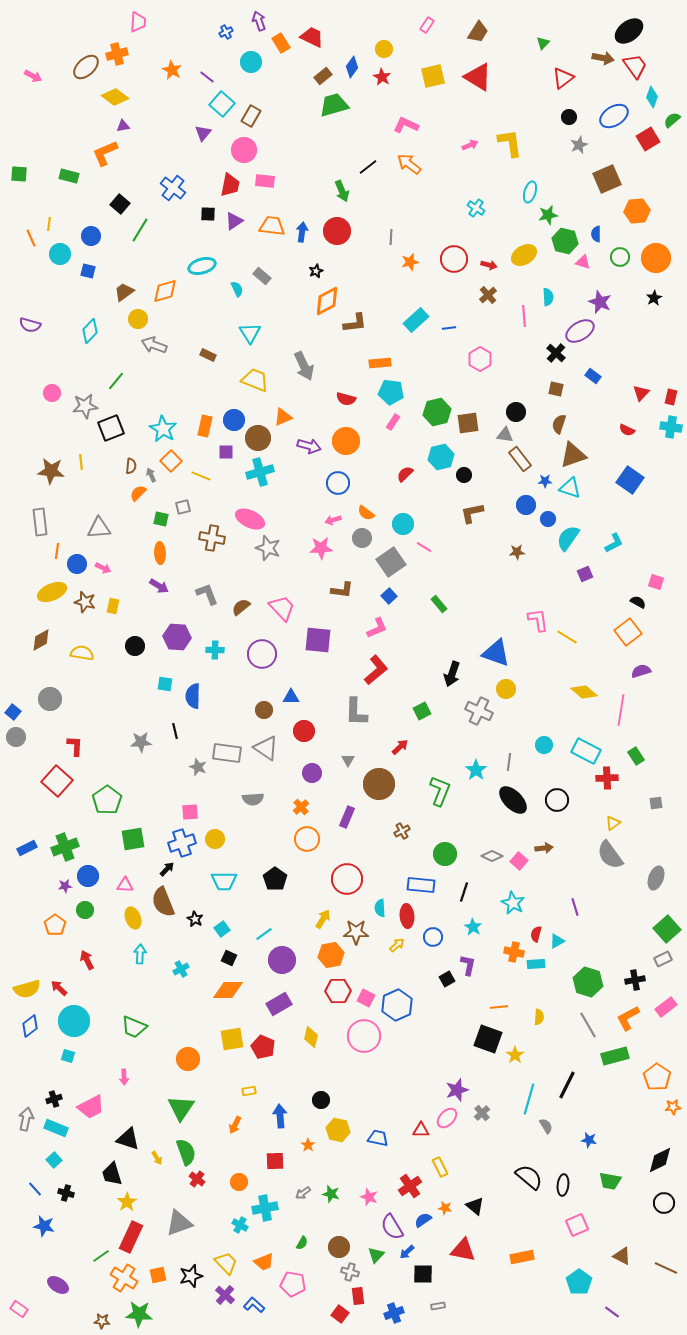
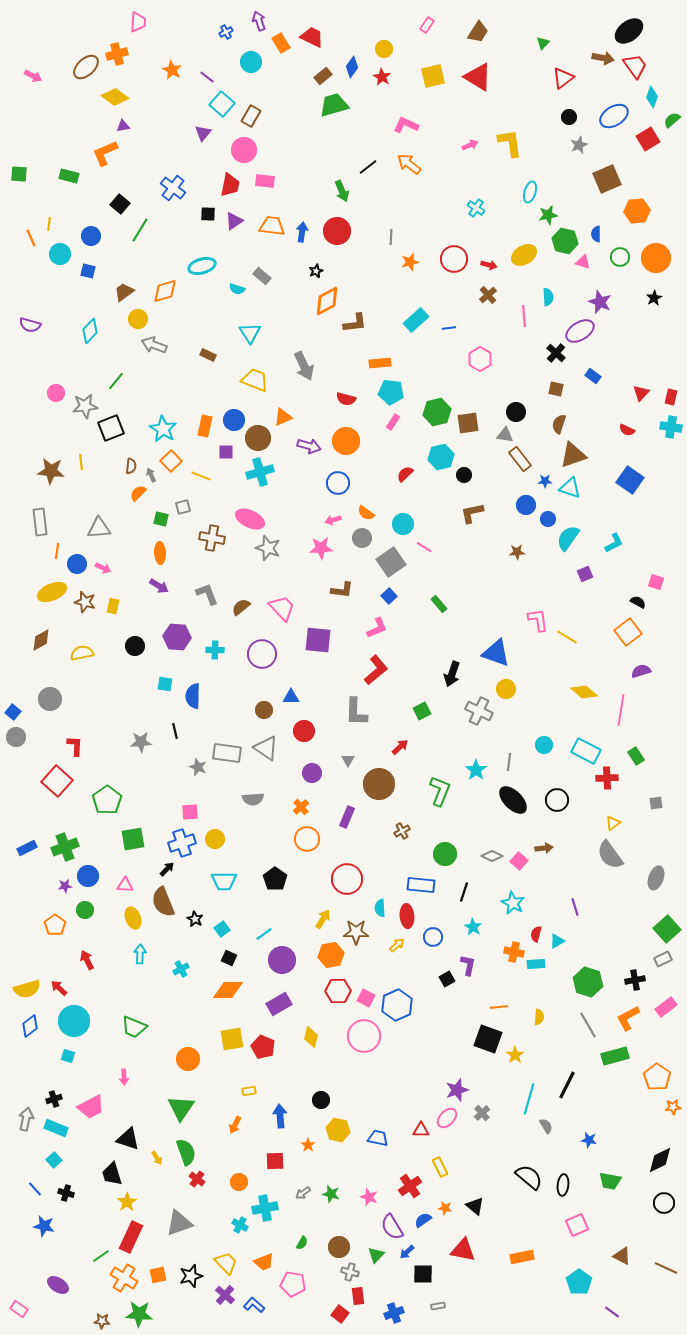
cyan semicircle at (237, 289): rotated 133 degrees clockwise
pink circle at (52, 393): moved 4 px right
yellow semicircle at (82, 653): rotated 20 degrees counterclockwise
